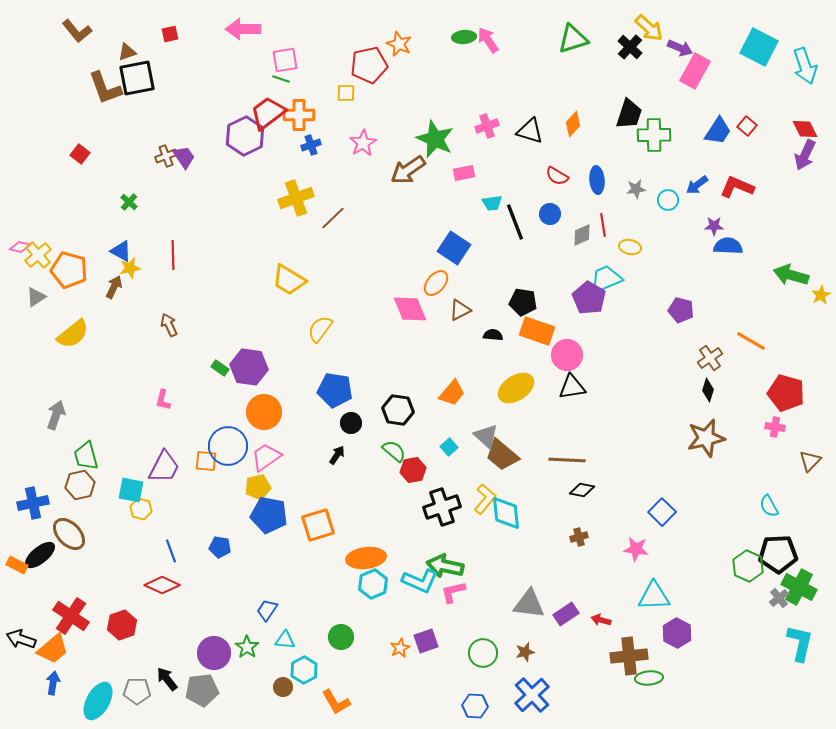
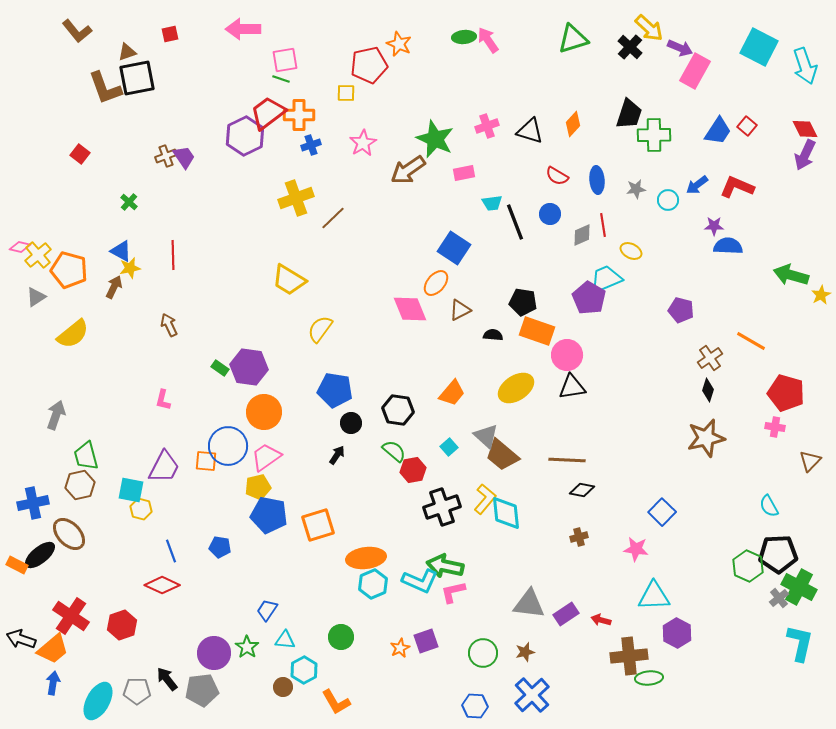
yellow ellipse at (630, 247): moved 1 px right, 4 px down; rotated 15 degrees clockwise
